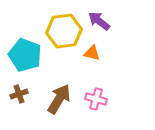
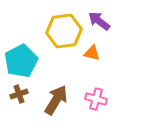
cyan pentagon: moved 4 px left, 6 px down; rotated 24 degrees clockwise
brown arrow: moved 3 px left, 1 px down
